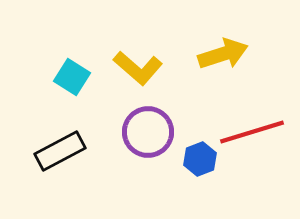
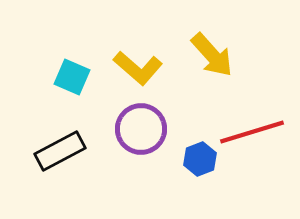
yellow arrow: moved 11 px left, 1 px down; rotated 66 degrees clockwise
cyan square: rotated 9 degrees counterclockwise
purple circle: moved 7 px left, 3 px up
